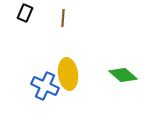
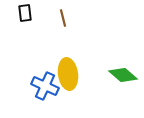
black rectangle: rotated 30 degrees counterclockwise
brown line: rotated 18 degrees counterclockwise
